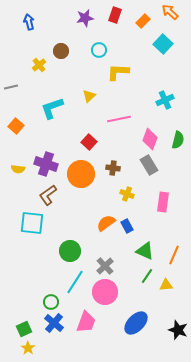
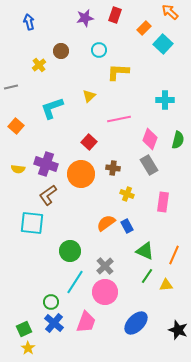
orange rectangle at (143, 21): moved 1 px right, 7 px down
cyan cross at (165, 100): rotated 24 degrees clockwise
